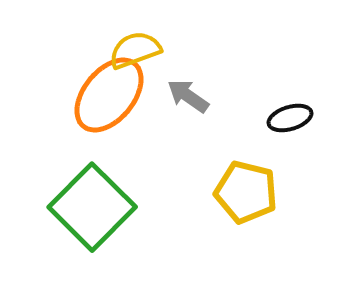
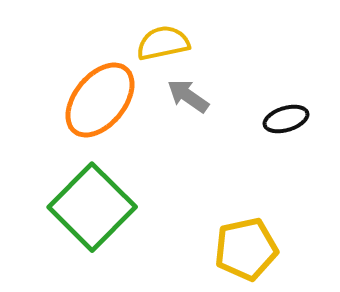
yellow semicircle: moved 28 px right, 7 px up; rotated 8 degrees clockwise
orange ellipse: moved 9 px left, 5 px down
black ellipse: moved 4 px left, 1 px down
yellow pentagon: moved 57 px down; rotated 26 degrees counterclockwise
